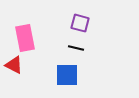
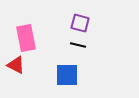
pink rectangle: moved 1 px right
black line: moved 2 px right, 3 px up
red triangle: moved 2 px right
